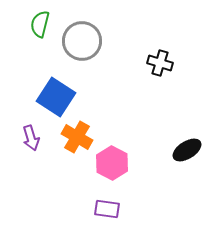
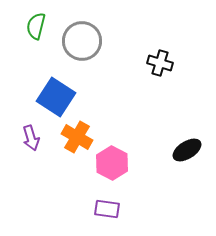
green semicircle: moved 4 px left, 2 px down
